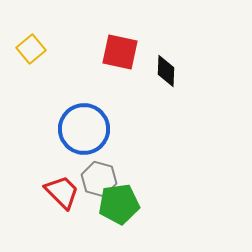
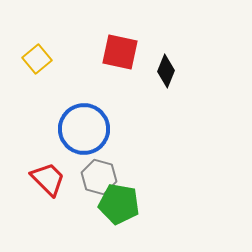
yellow square: moved 6 px right, 10 px down
black diamond: rotated 20 degrees clockwise
gray hexagon: moved 2 px up
red trapezoid: moved 14 px left, 13 px up
green pentagon: rotated 18 degrees clockwise
